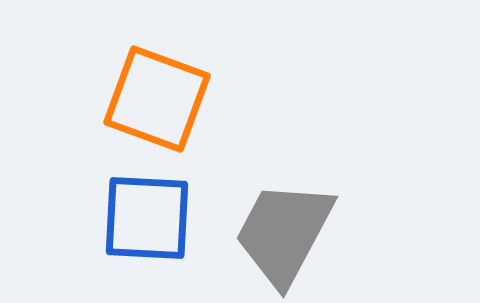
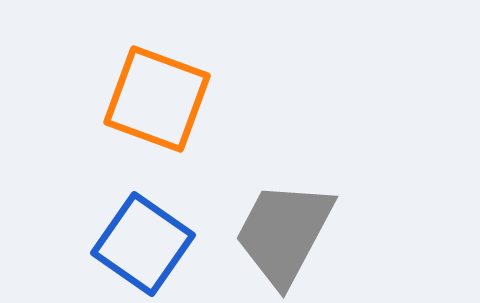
blue square: moved 4 px left, 26 px down; rotated 32 degrees clockwise
